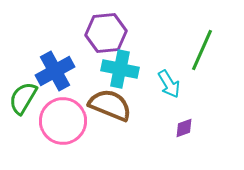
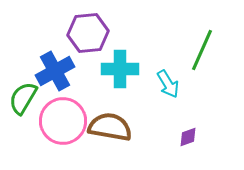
purple hexagon: moved 18 px left
cyan cross: rotated 12 degrees counterclockwise
cyan arrow: moved 1 px left
brown semicircle: moved 22 px down; rotated 12 degrees counterclockwise
purple diamond: moved 4 px right, 9 px down
